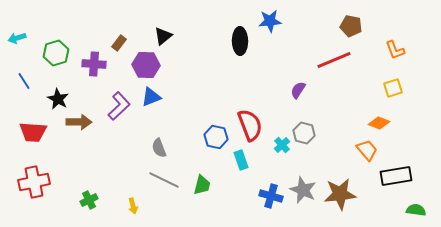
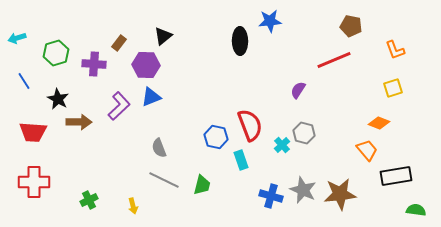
red cross: rotated 12 degrees clockwise
